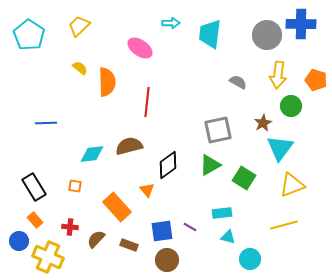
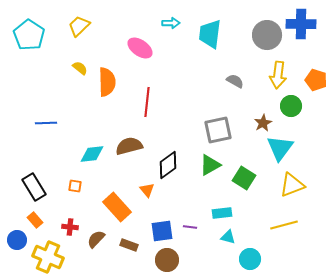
gray semicircle at (238, 82): moved 3 px left, 1 px up
purple line at (190, 227): rotated 24 degrees counterclockwise
blue circle at (19, 241): moved 2 px left, 1 px up
